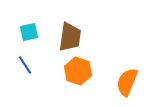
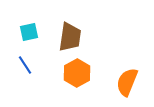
orange hexagon: moved 1 px left, 2 px down; rotated 12 degrees clockwise
